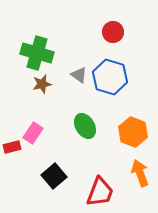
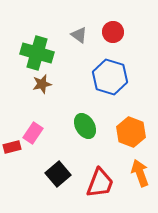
gray triangle: moved 40 px up
orange hexagon: moved 2 px left
black square: moved 4 px right, 2 px up
red trapezoid: moved 9 px up
